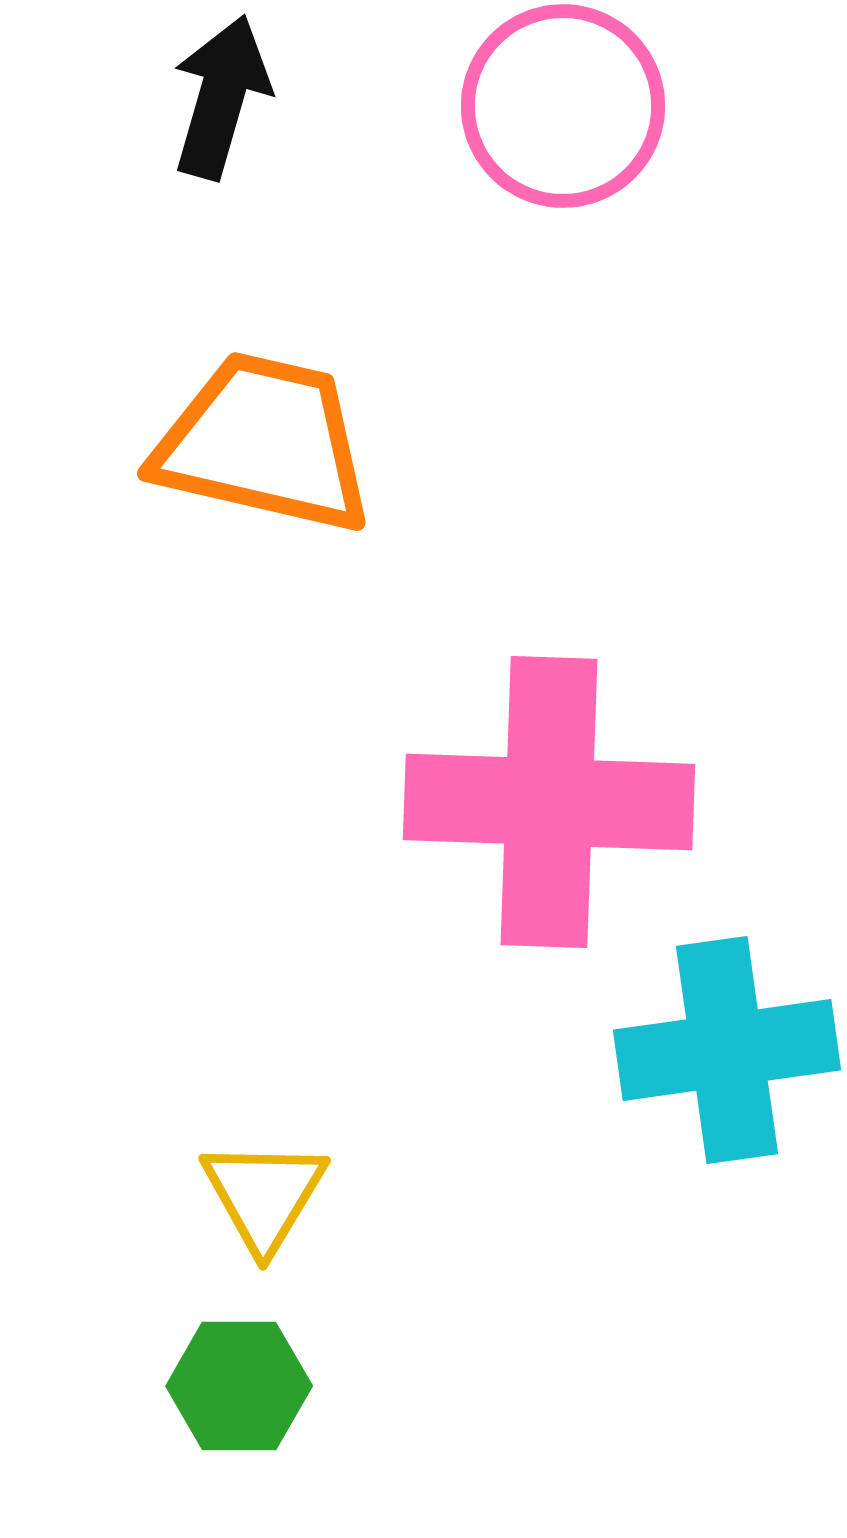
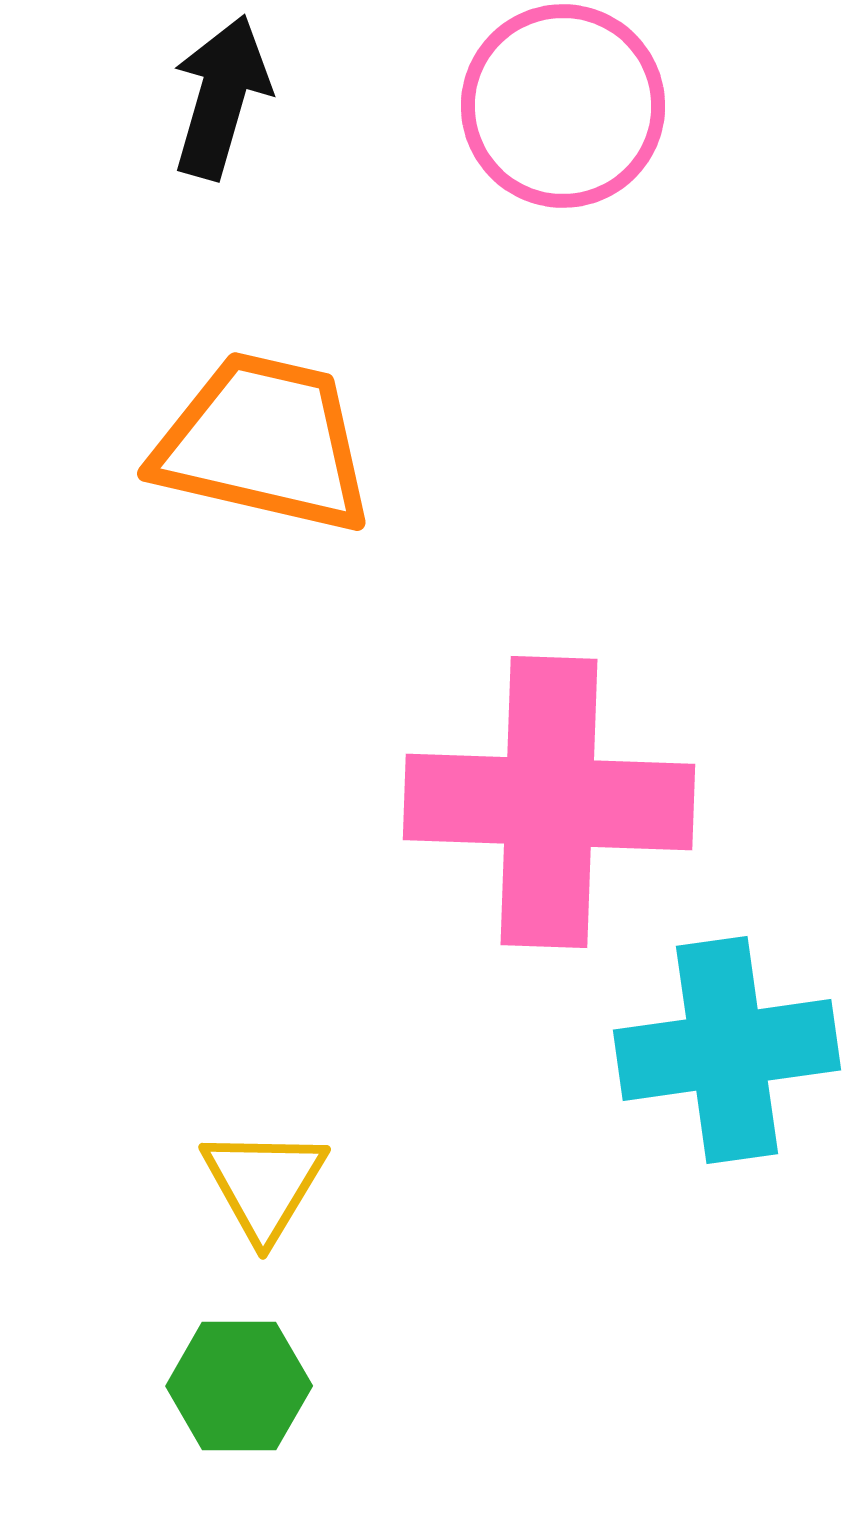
yellow triangle: moved 11 px up
